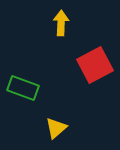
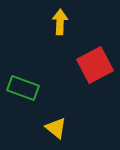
yellow arrow: moved 1 px left, 1 px up
yellow triangle: rotated 40 degrees counterclockwise
